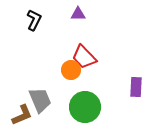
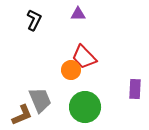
purple rectangle: moved 1 px left, 2 px down
